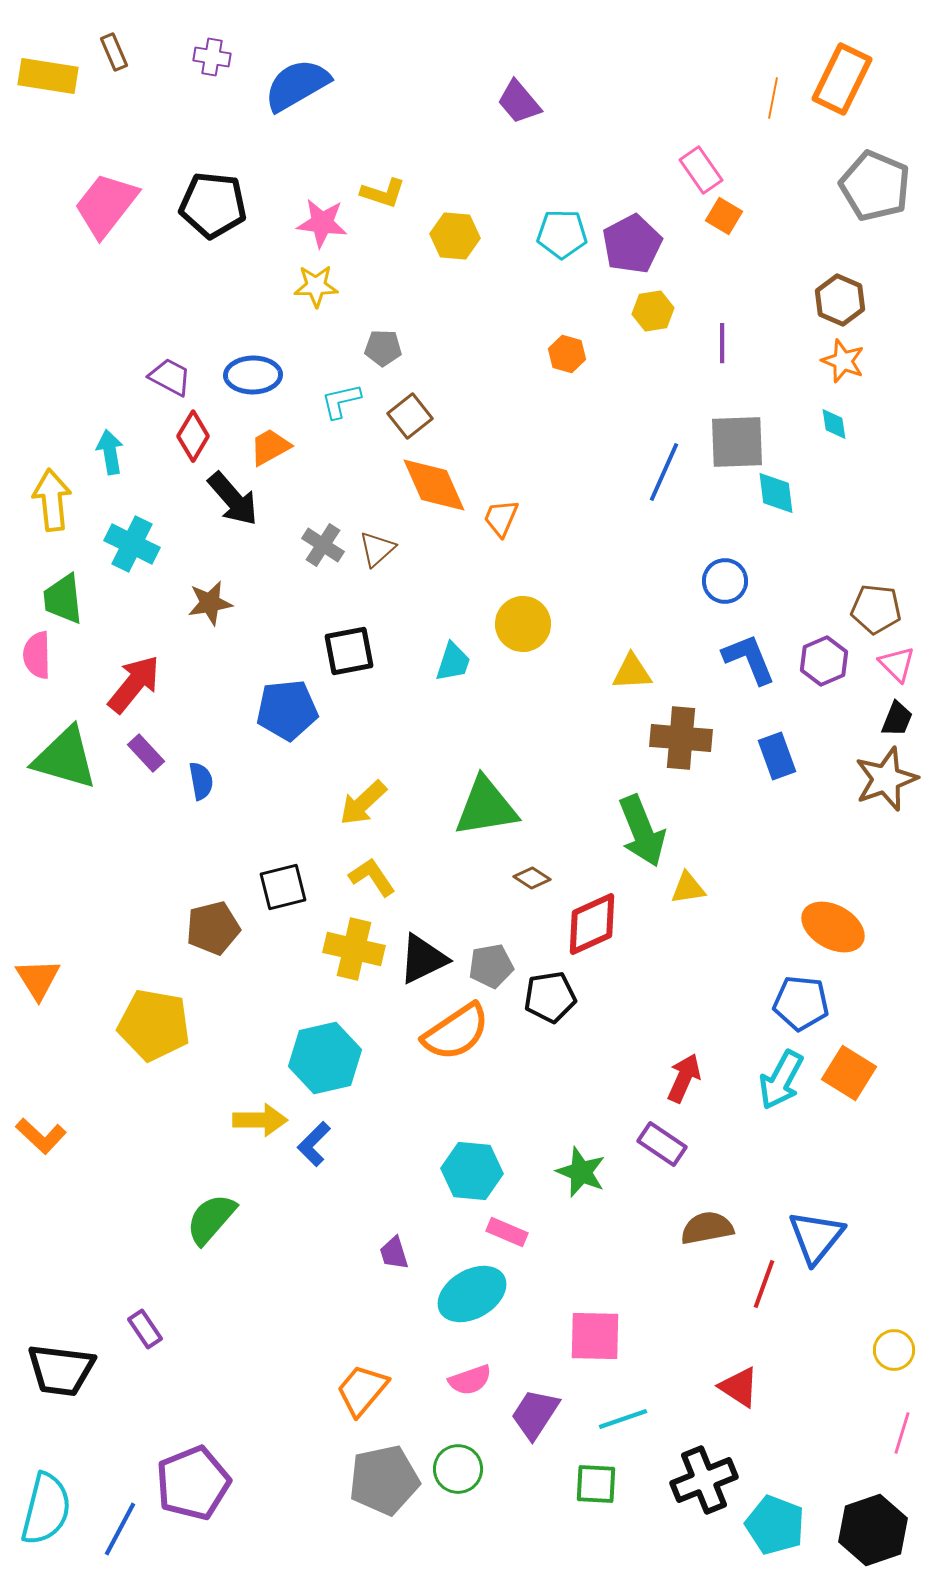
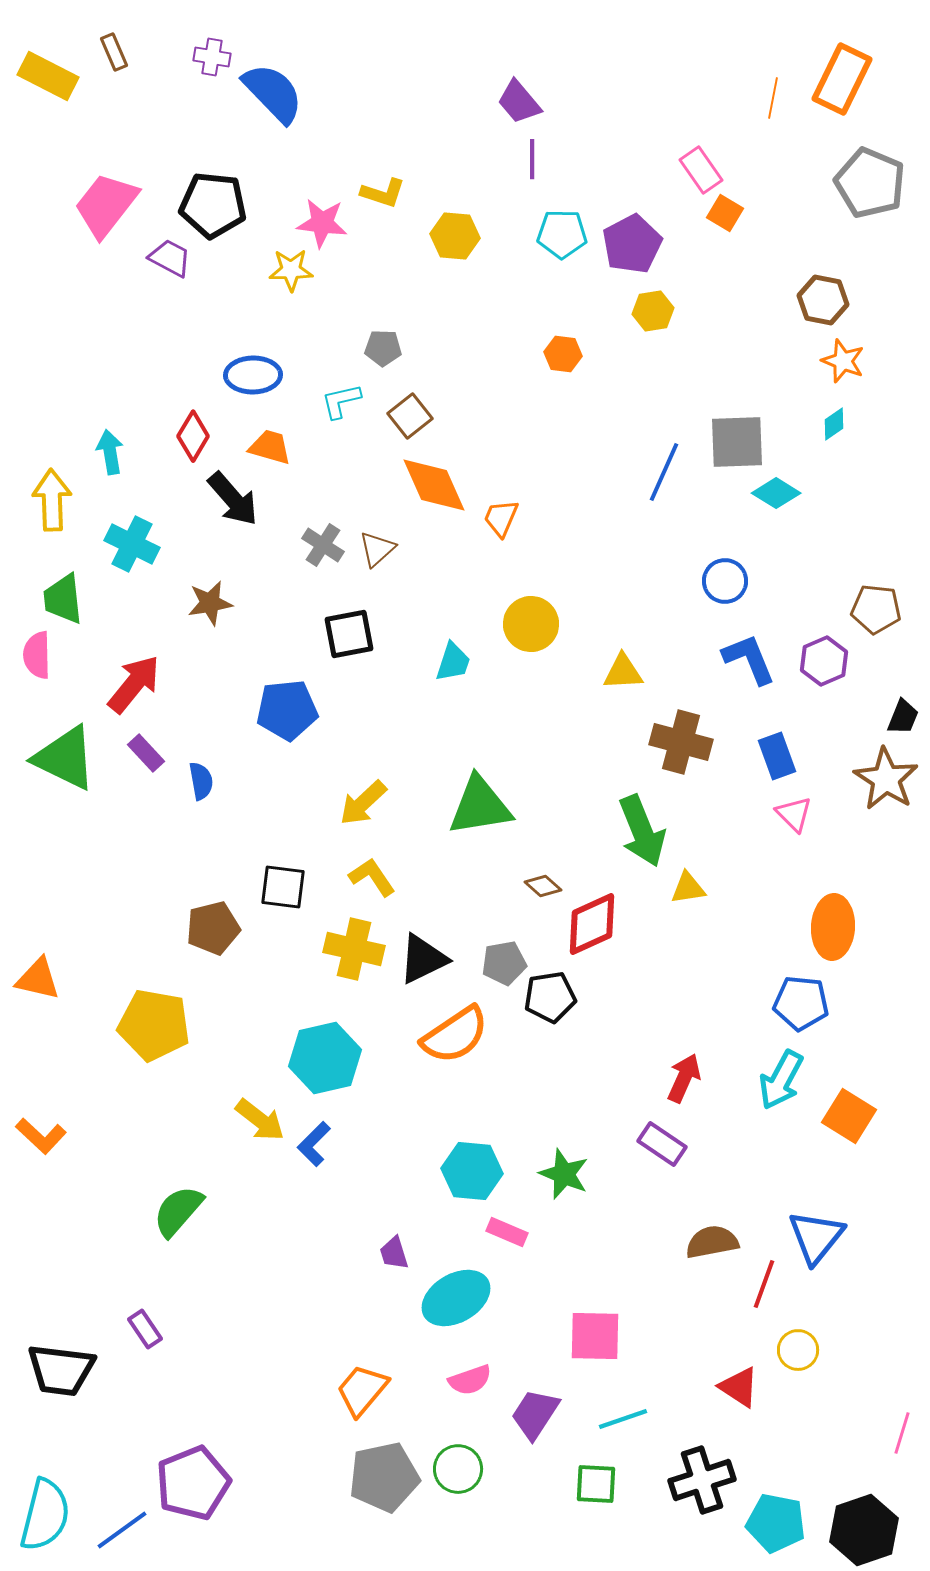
yellow rectangle at (48, 76): rotated 18 degrees clockwise
blue semicircle at (297, 85): moved 24 px left, 8 px down; rotated 76 degrees clockwise
gray pentagon at (875, 186): moved 5 px left, 3 px up
orange square at (724, 216): moved 1 px right, 3 px up
yellow star at (316, 286): moved 25 px left, 16 px up
brown hexagon at (840, 300): moved 17 px left; rotated 12 degrees counterclockwise
purple line at (722, 343): moved 190 px left, 184 px up
orange hexagon at (567, 354): moved 4 px left; rotated 9 degrees counterclockwise
purple trapezoid at (170, 377): moved 119 px up
cyan diamond at (834, 424): rotated 64 degrees clockwise
orange trapezoid at (270, 447): rotated 45 degrees clockwise
cyan diamond at (776, 493): rotated 51 degrees counterclockwise
yellow arrow at (52, 500): rotated 4 degrees clockwise
yellow circle at (523, 624): moved 8 px right
black square at (349, 651): moved 17 px up
pink triangle at (897, 664): moved 103 px left, 150 px down
yellow triangle at (632, 672): moved 9 px left
black trapezoid at (897, 719): moved 6 px right, 2 px up
brown cross at (681, 738): moved 4 px down; rotated 10 degrees clockwise
green triangle at (65, 758): rotated 10 degrees clockwise
brown star at (886, 779): rotated 20 degrees counterclockwise
green triangle at (486, 807): moved 6 px left, 1 px up
brown diamond at (532, 878): moved 11 px right, 8 px down; rotated 9 degrees clockwise
black square at (283, 887): rotated 21 degrees clockwise
orange ellipse at (833, 927): rotated 64 degrees clockwise
gray pentagon at (491, 966): moved 13 px right, 3 px up
orange triangle at (38, 979): rotated 45 degrees counterclockwise
orange semicircle at (456, 1032): moved 1 px left, 3 px down
orange square at (849, 1073): moved 43 px down
yellow arrow at (260, 1120): rotated 38 degrees clockwise
green star at (581, 1172): moved 17 px left, 2 px down
green semicircle at (211, 1219): moved 33 px left, 8 px up
brown semicircle at (707, 1228): moved 5 px right, 14 px down
cyan ellipse at (472, 1294): moved 16 px left, 4 px down
yellow circle at (894, 1350): moved 96 px left
gray pentagon at (384, 1480): moved 3 px up
black cross at (704, 1480): moved 2 px left; rotated 4 degrees clockwise
cyan semicircle at (46, 1509): moved 1 px left, 6 px down
cyan pentagon at (775, 1525): moved 1 px right, 2 px up; rotated 10 degrees counterclockwise
blue line at (120, 1529): moved 2 px right, 1 px down; rotated 26 degrees clockwise
black hexagon at (873, 1530): moved 9 px left
